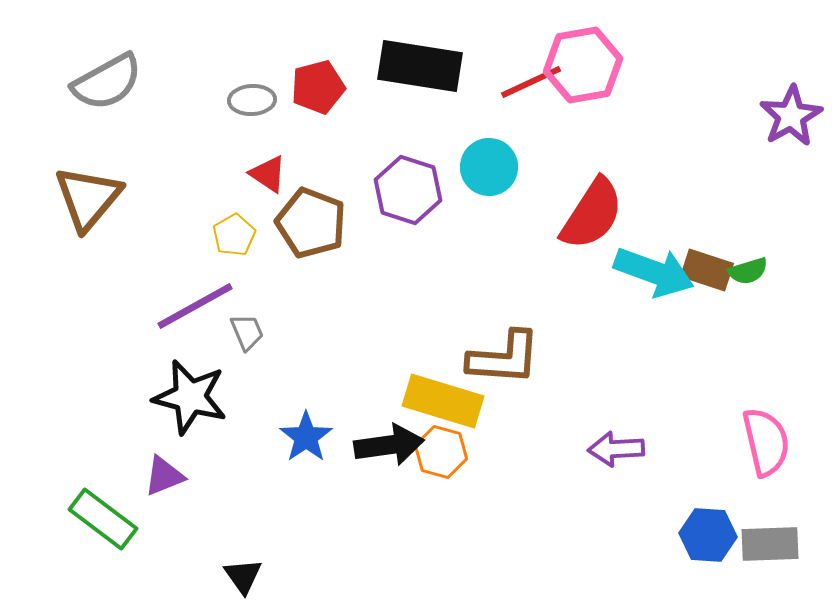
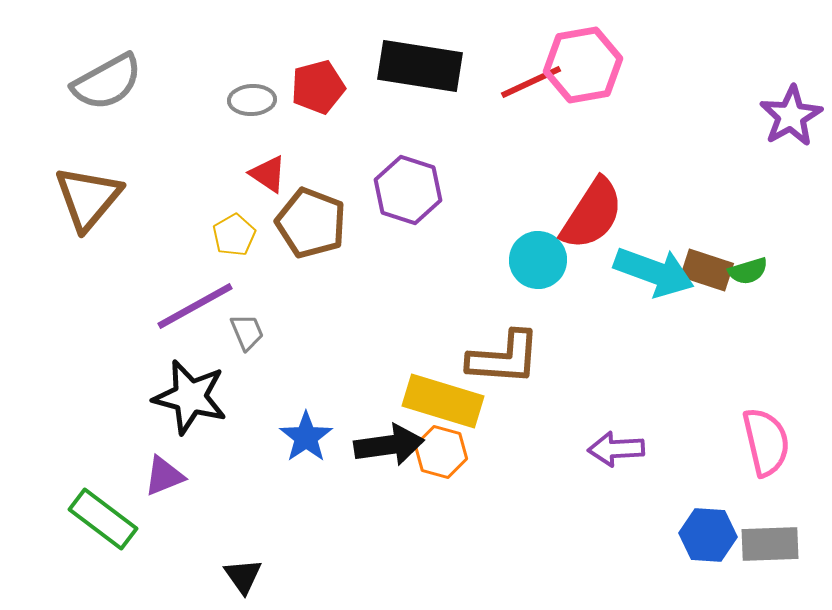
cyan circle: moved 49 px right, 93 px down
